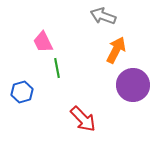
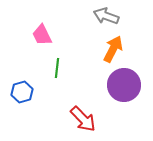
gray arrow: moved 3 px right
pink trapezoid: moved 1 px left, 7 px up
orange arrow: moved 3 px left, 1 px up
green line: rotated 18 degrees clockwise
purple circle: moved 9 px left
